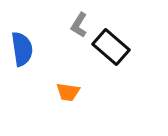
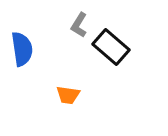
orange trapezoid: moved 3 px down
